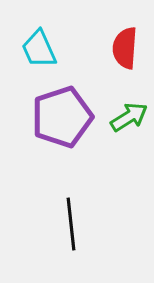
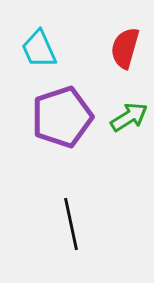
red semicircle: rotated 12 degrees clockwise
black line: rotated 6 degrees counterclockwise
